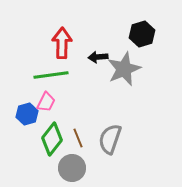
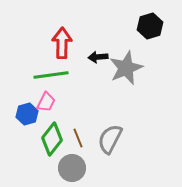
black hexagon: moved 8 px right, 8 px up
gray star: moved 2 px right, 1 px up
gray semicircle: rotated 8 degrees clockwise
